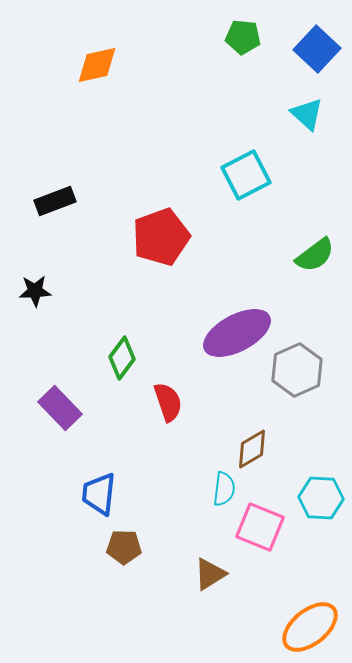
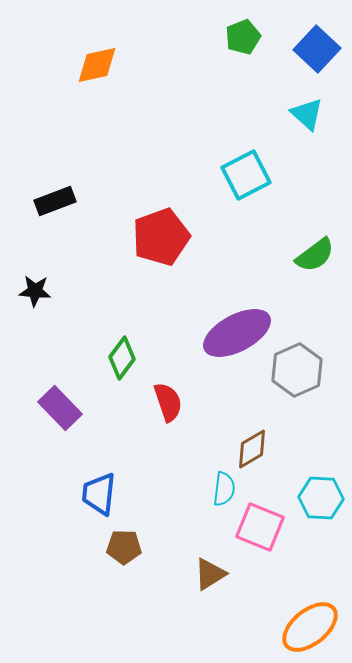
green pentagon: rotated 28 degrees counterclockwise
black star: rotated 8 degrees clockwise
